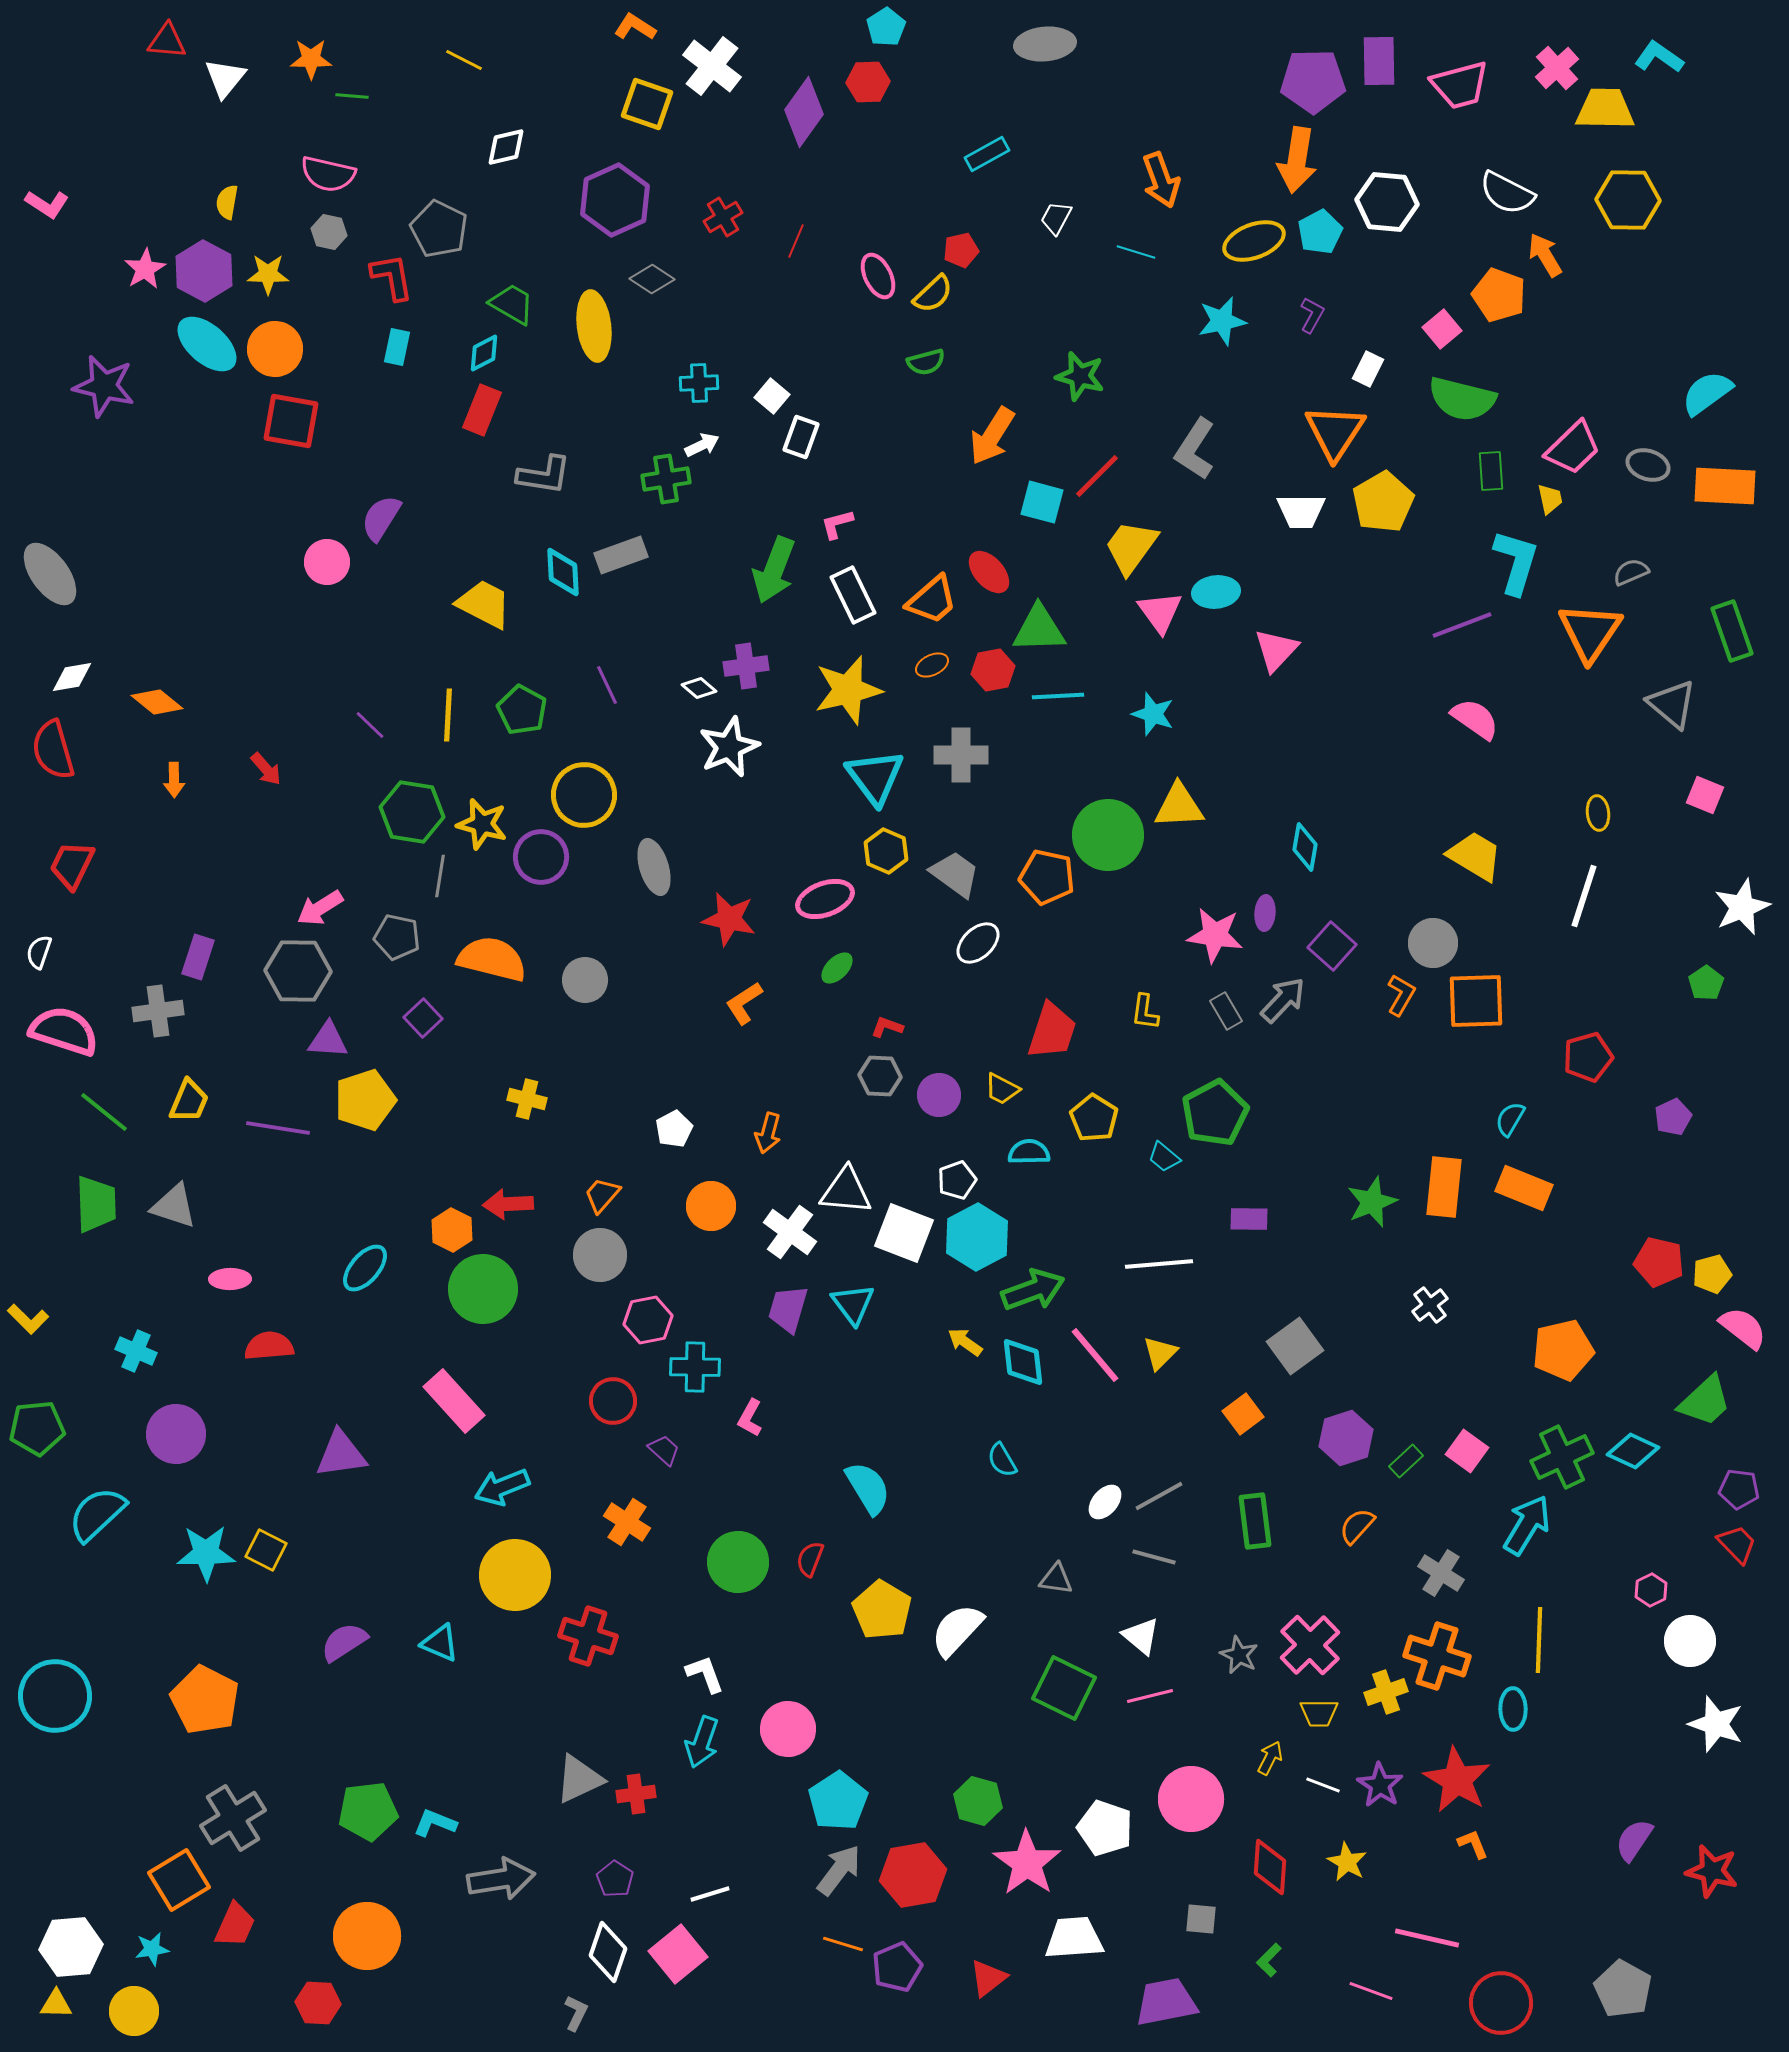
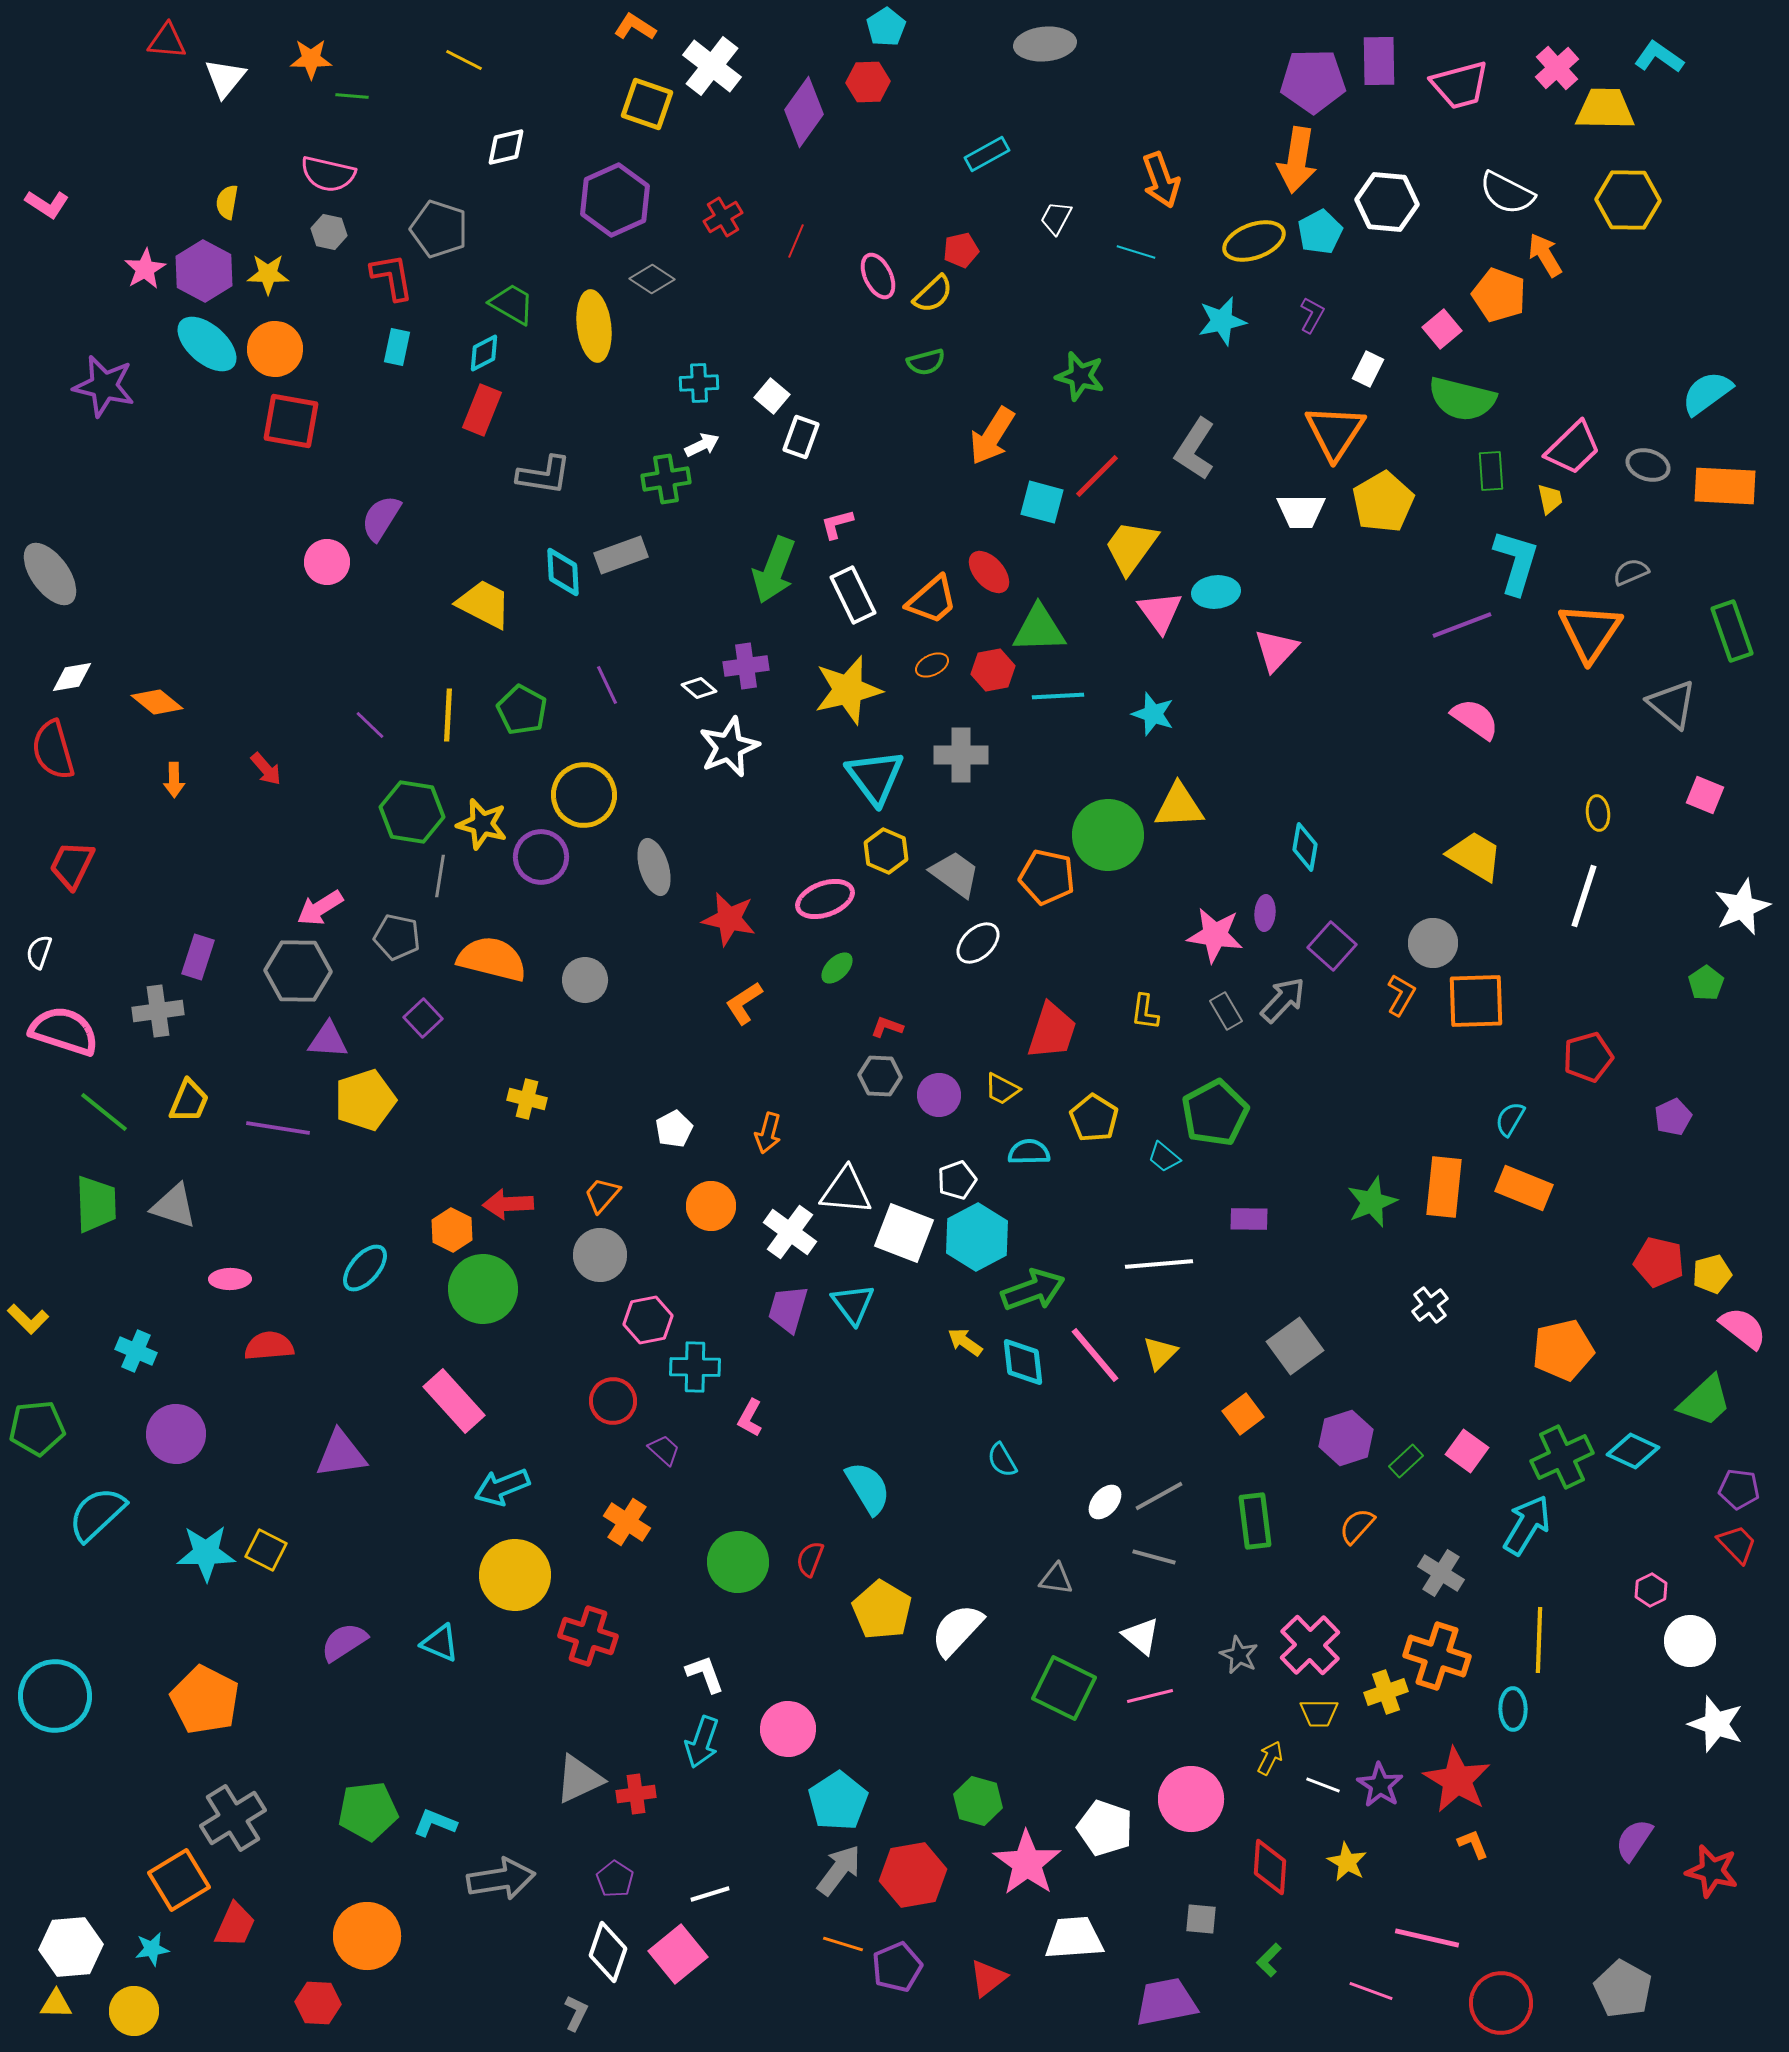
gray pentagon at (439, 229): rotated 8 degrees counterclockwise
